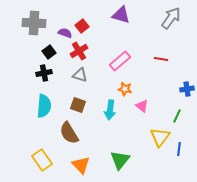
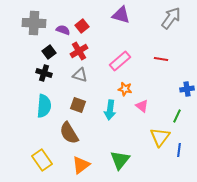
purple semicircle: moved 2 px left, 3 px up
black cross: rotated 28 degrees clockwise
blue line: moved 1 px down
orange triangle: rotated 36 degrees clockwise
